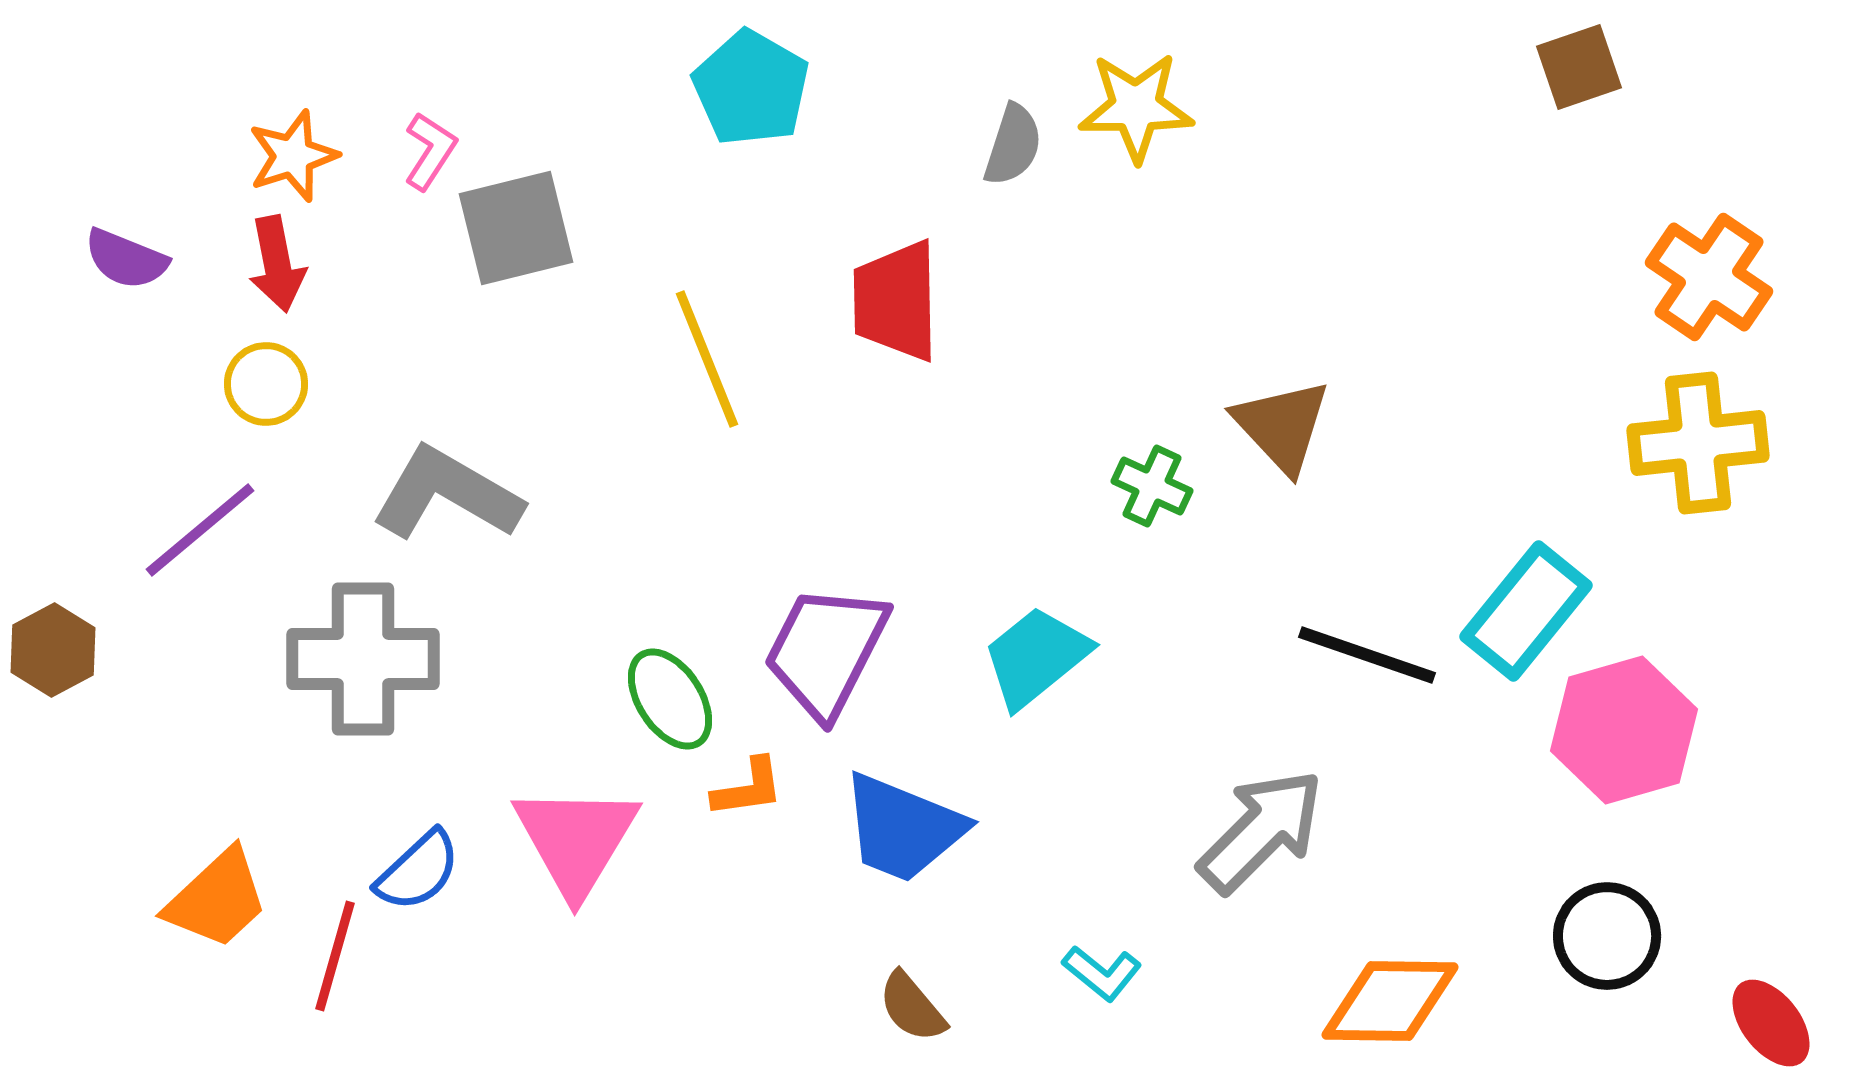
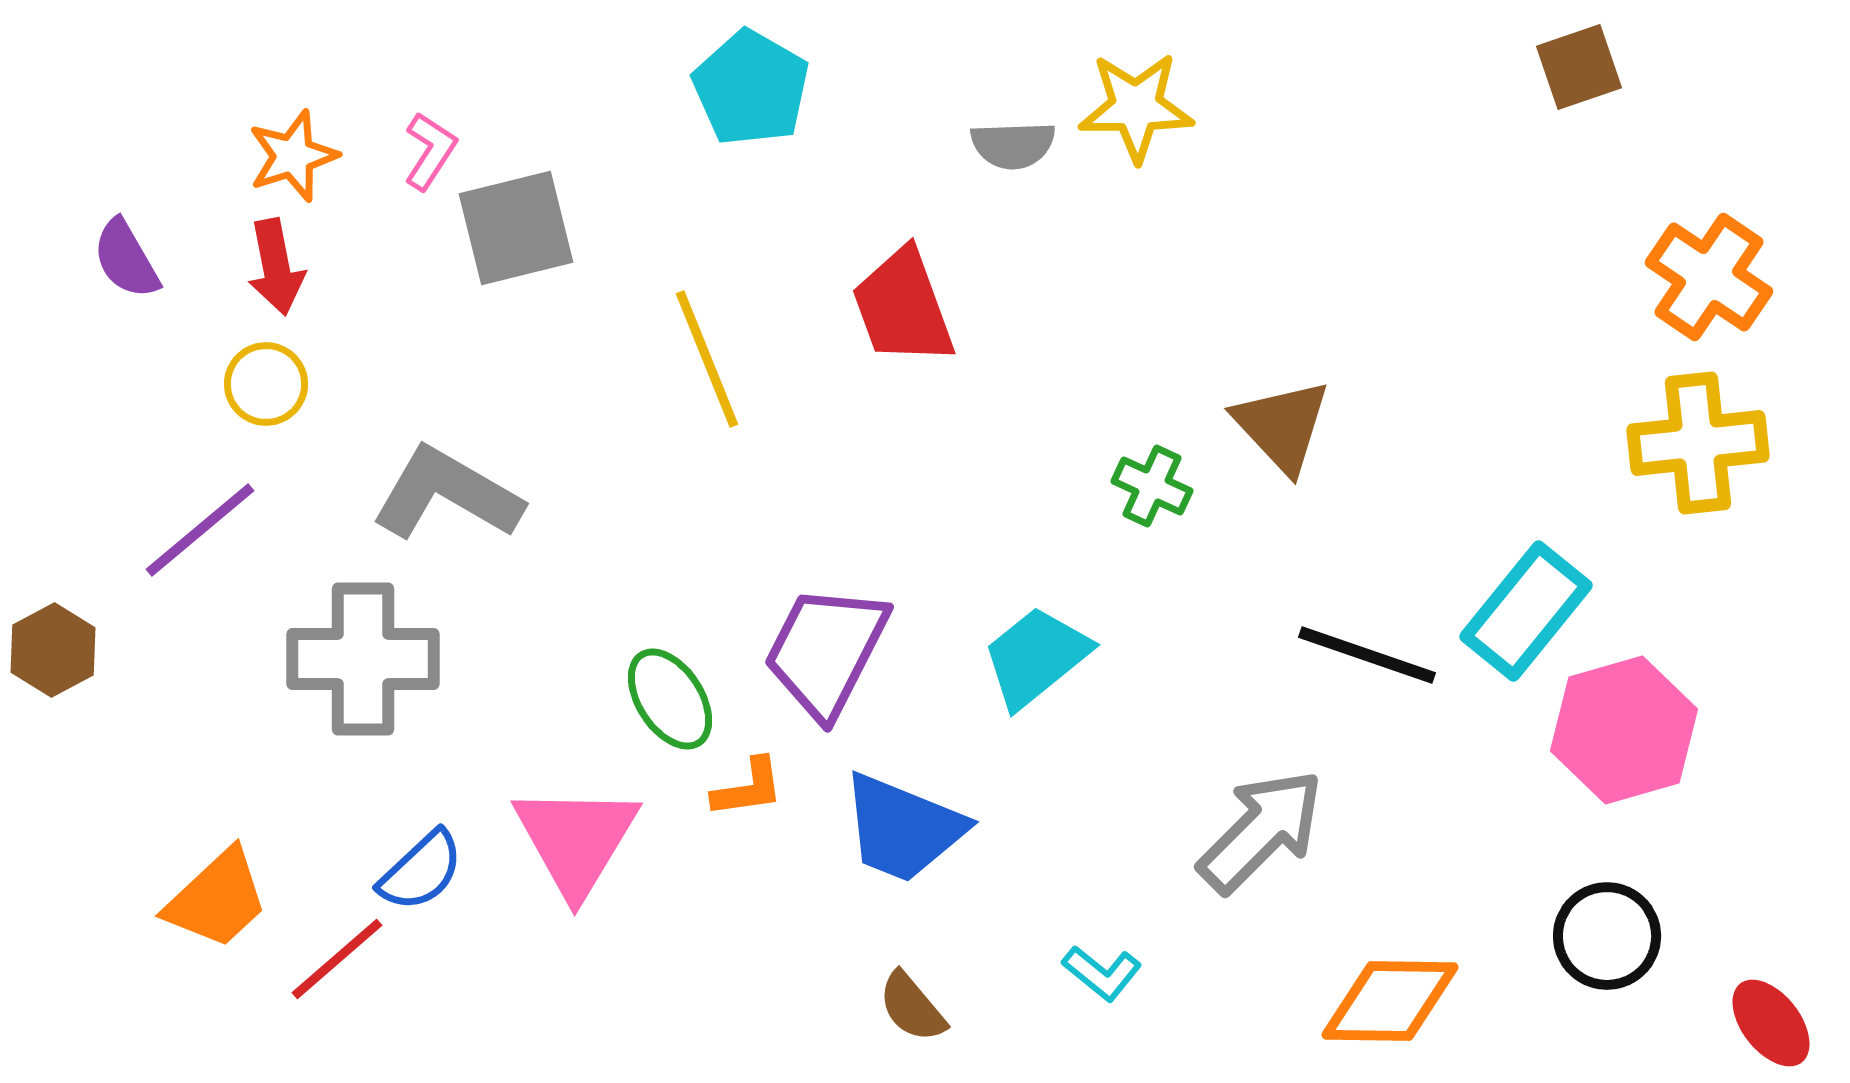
gray semicircle: rotated 70 degrees clockwise
purple semicircle: rotated 38 degrees clockwise
red arrow: moved 1 px left, 3 px down
red trapezoid: moved 7 px right, 6 px down; rotated 19 degrees counterclockwise
blue semicircle: moved 3 px right
red line: moved 2 px right, 3 px down; rotated 33 degrees clockwise
